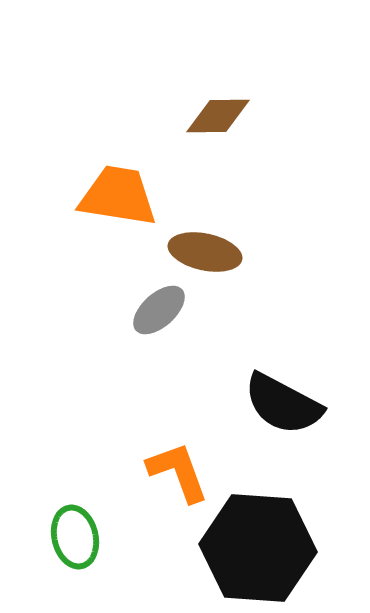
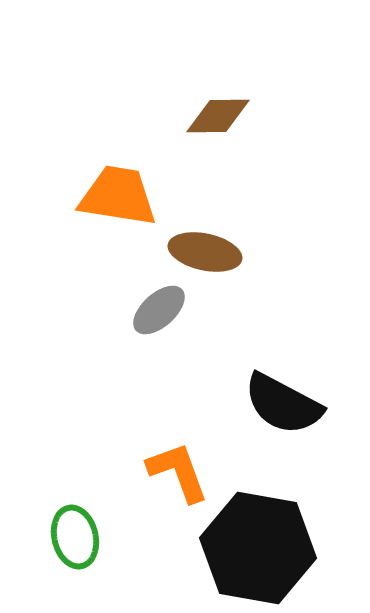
black hexagon: rotated 6 degrees clockwise
